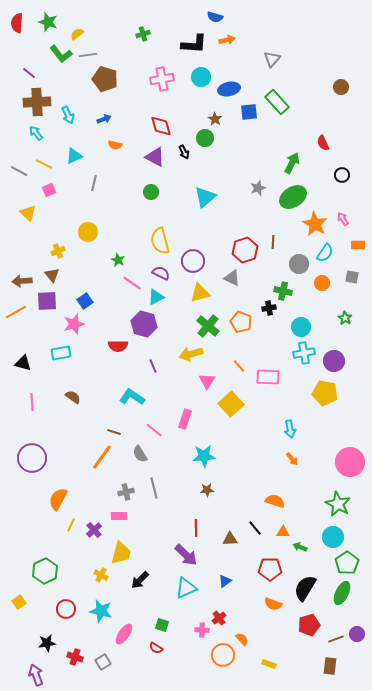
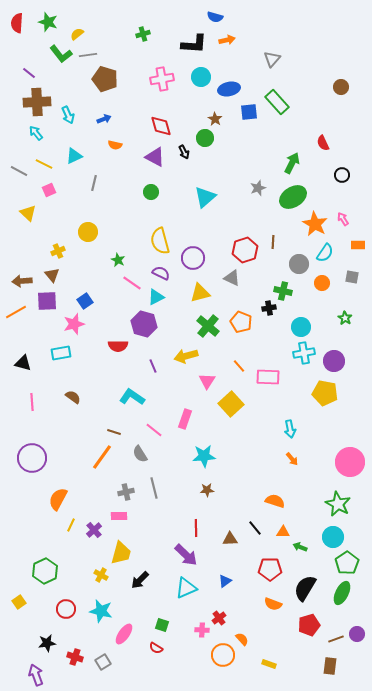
purple circle at (193, 261): moved 3 px up
yellow arrow at (191, 354): moved 5 px left, 2 px down
